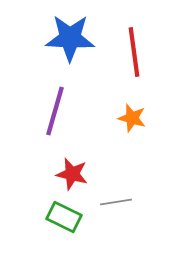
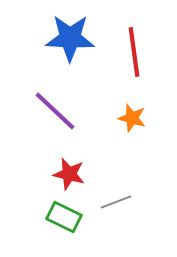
purple line: rotated 63 degrees counterclockwise
red star: moved 3 px left
gray line: rotated 12 degrees counterclockwise
